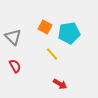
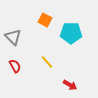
orange square: moved 7 px up
cyan pentagon: moved 2 px right; rotated 10 degrees clockwise
yellow line: moved 5 px left, 8 px down
red arrow: moved 10 px right, 1 px down
